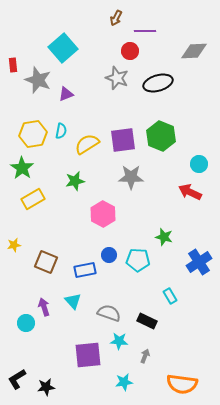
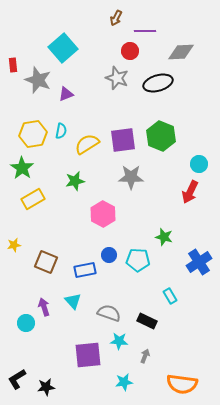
gray diamond at (194, 51): moved 13 px left, 1 px down
red arrow at (190, 192): rotated 90 degrees counterclockwise
